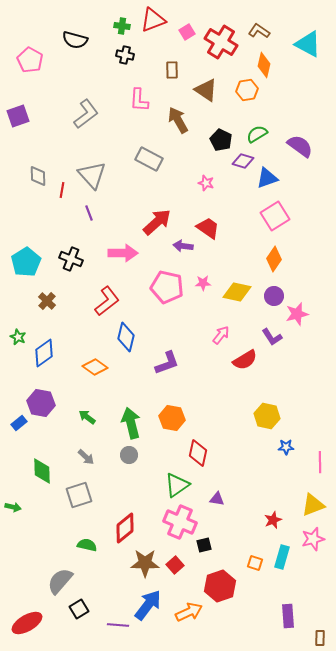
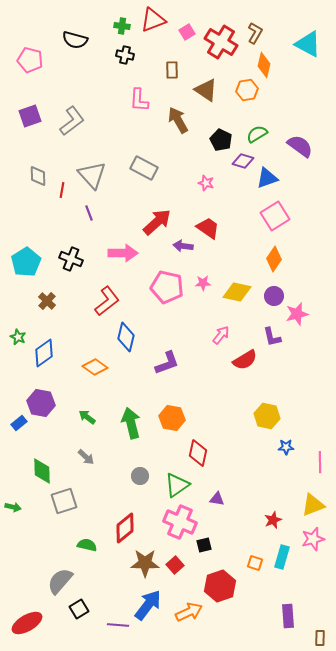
brown L-shape at (259, 31): moved 4 px left, 2 px down; rotated 85 degrees clockwise
pink pentagon at (30, 60): rotated 15 degrees counterclockwise
gray L-shape at (86, 114): moved 14 px left, 7 px down
purple square at (18, 116): moved 12 px right
gray rectangle at (149, 159): moved 5 px left, 9 px down
purple L-shape at (272, 337): rotated 20 degrees clockwise
gray circle at (129, 455): moved 11 px right, 21 px down
gray square at (79, 495): moved 15 px left, 6 px down
